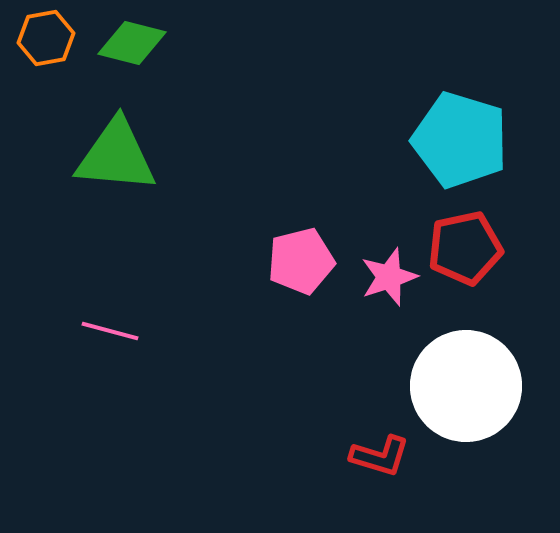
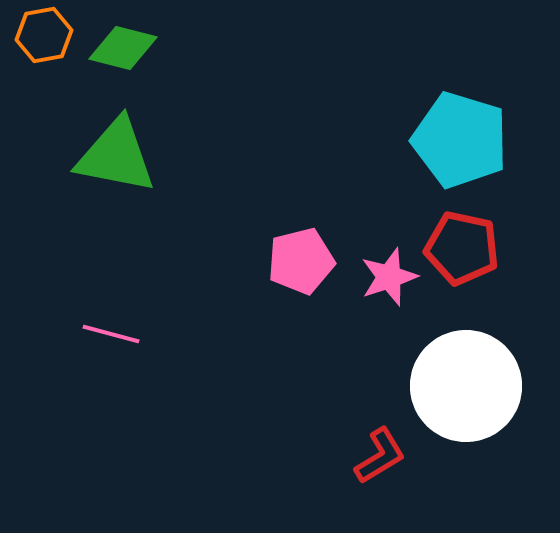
orange hexagon: moved 2 px left, 3 px up
green diamond: moved 9 px left, 5 px down
green triangle: rotated 6 degrees clockwise
red pentagon: moved 3 px left; rotated 24 degrees clockwise
pink line: moved 1 px right, 3 px down
red L-shape: rotated 48 degrees counterclockwise
